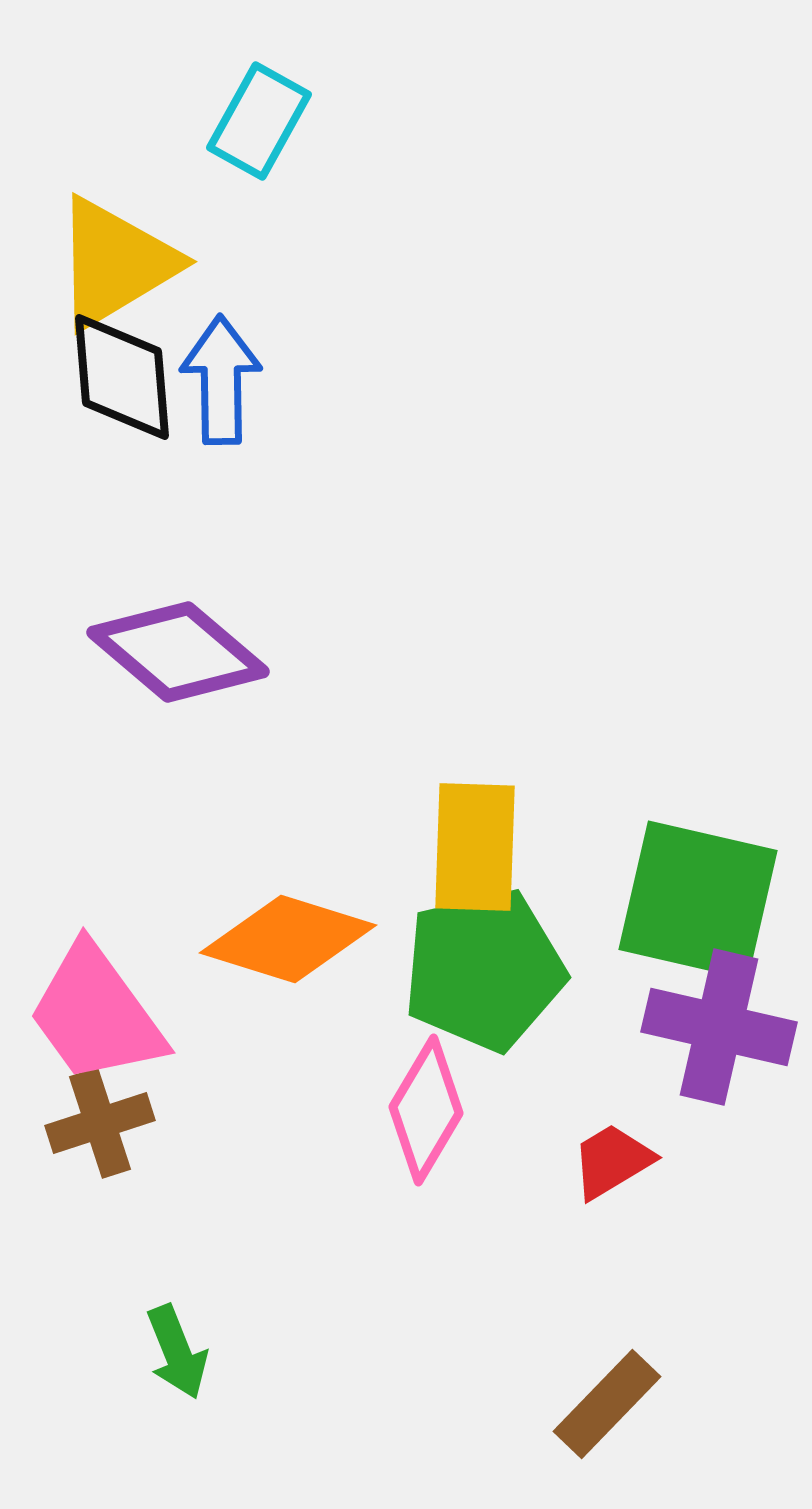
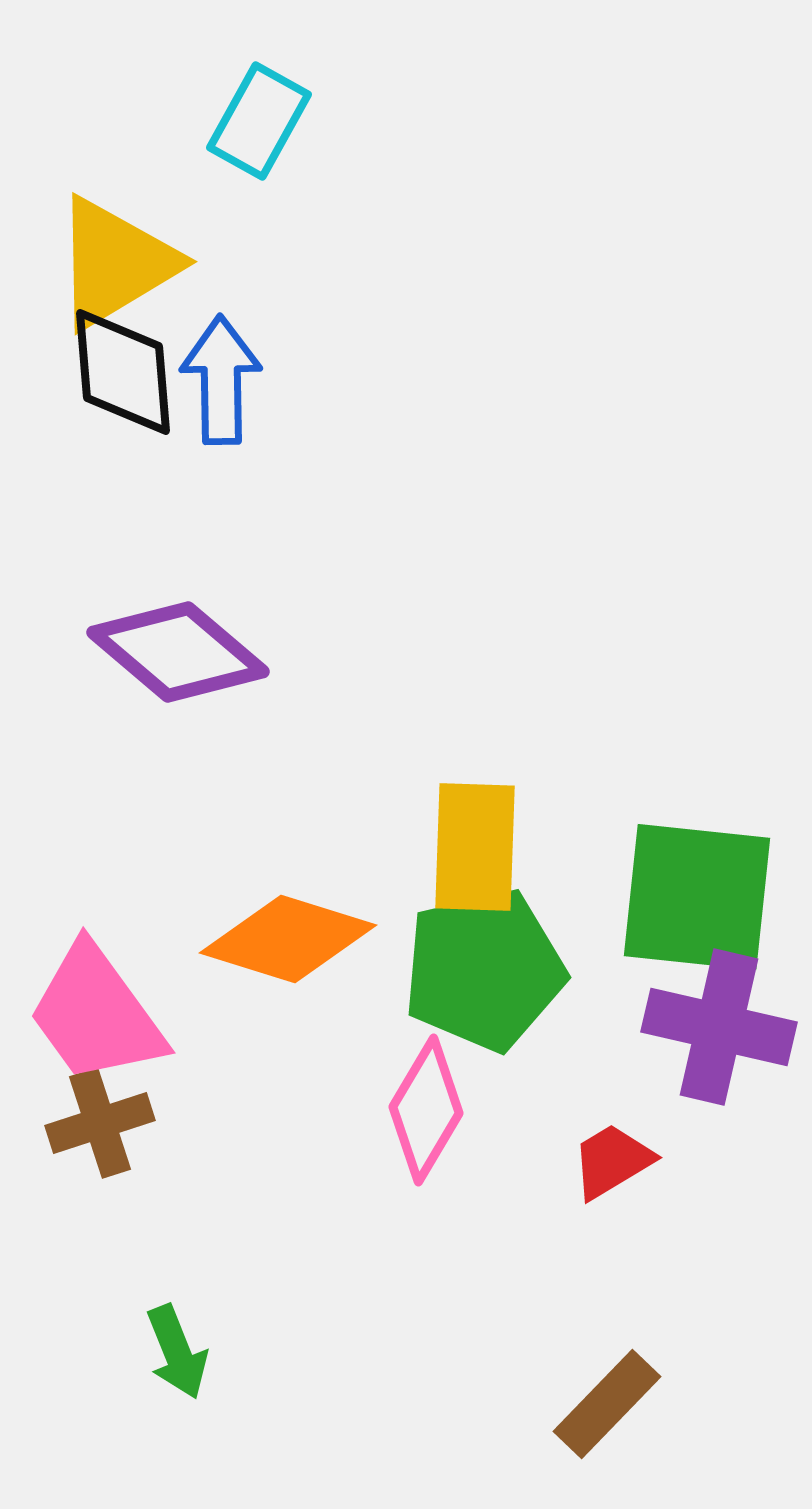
black diamond: moved 1 px right, 5 px up
green square: moved 1 px left, 3 px up; rotated 7 degrees counterclockwise
